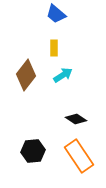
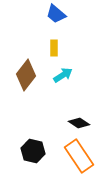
black diamond: moved 3 px right, 4 px down
black hexagon: rotated 20 degrees clockwise
